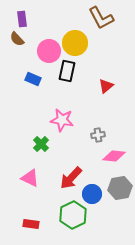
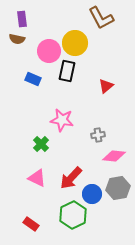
brown semicircle: rotated 35 degrees counterclockwise
pink triangle: moved 7 px right
gray hexagon: moved 2 px left
red rectangle: rotated 28 degrees clockwise
